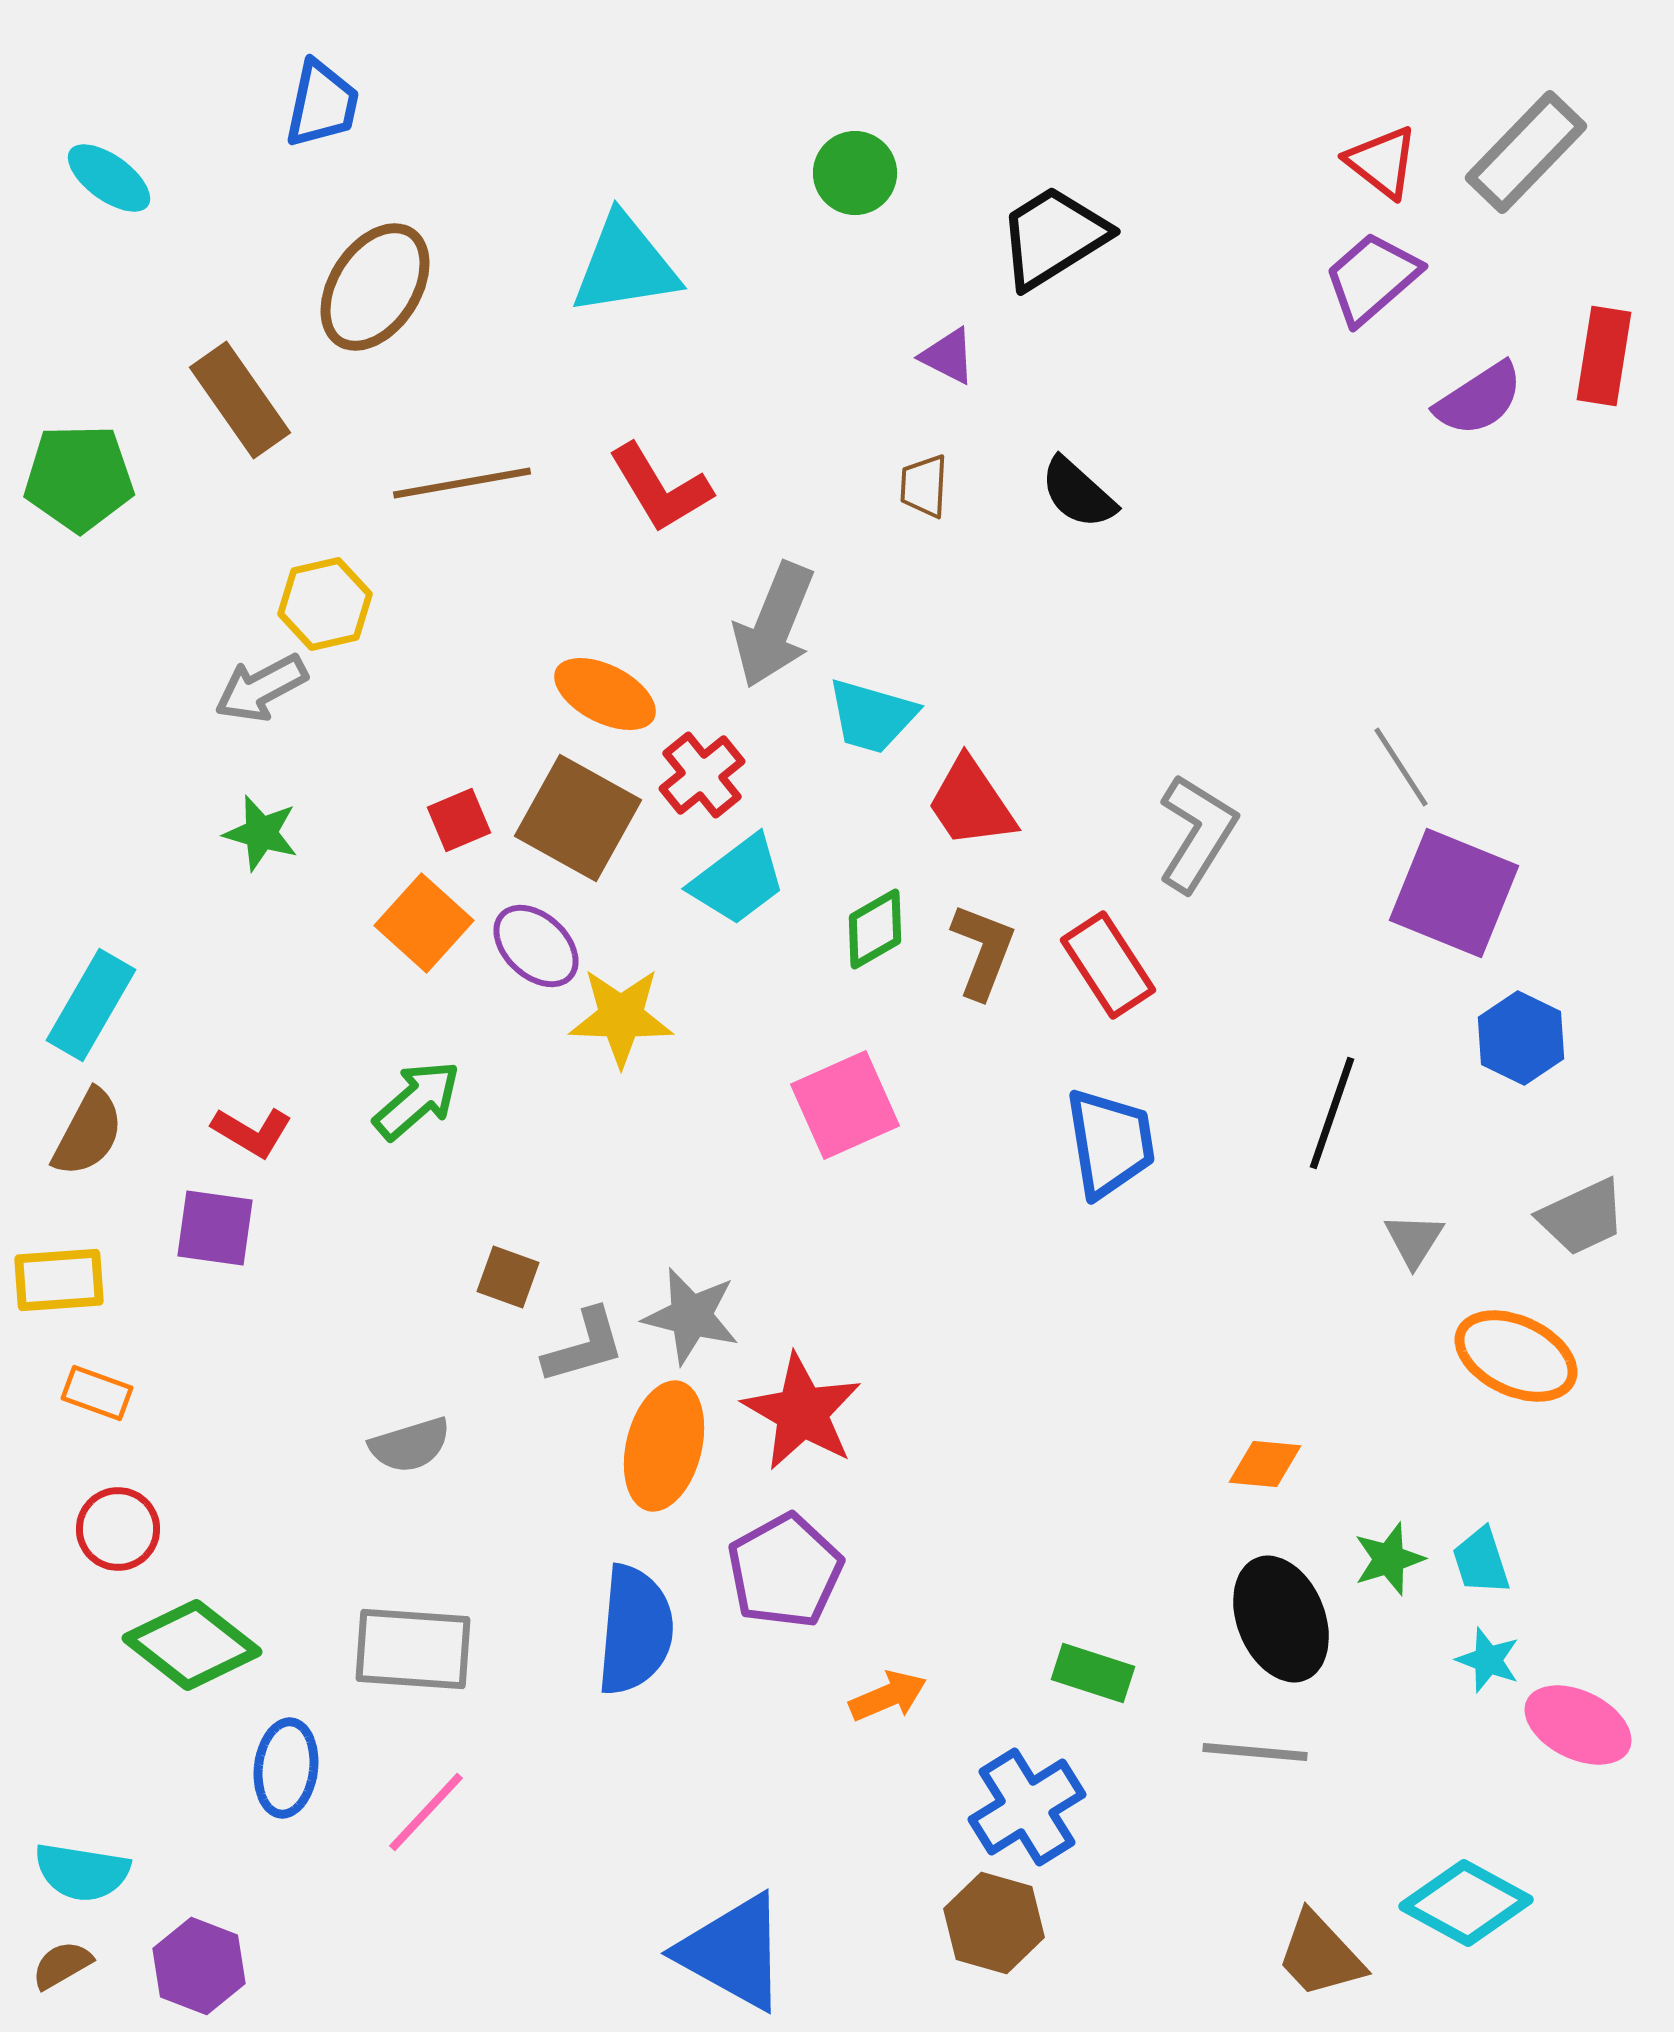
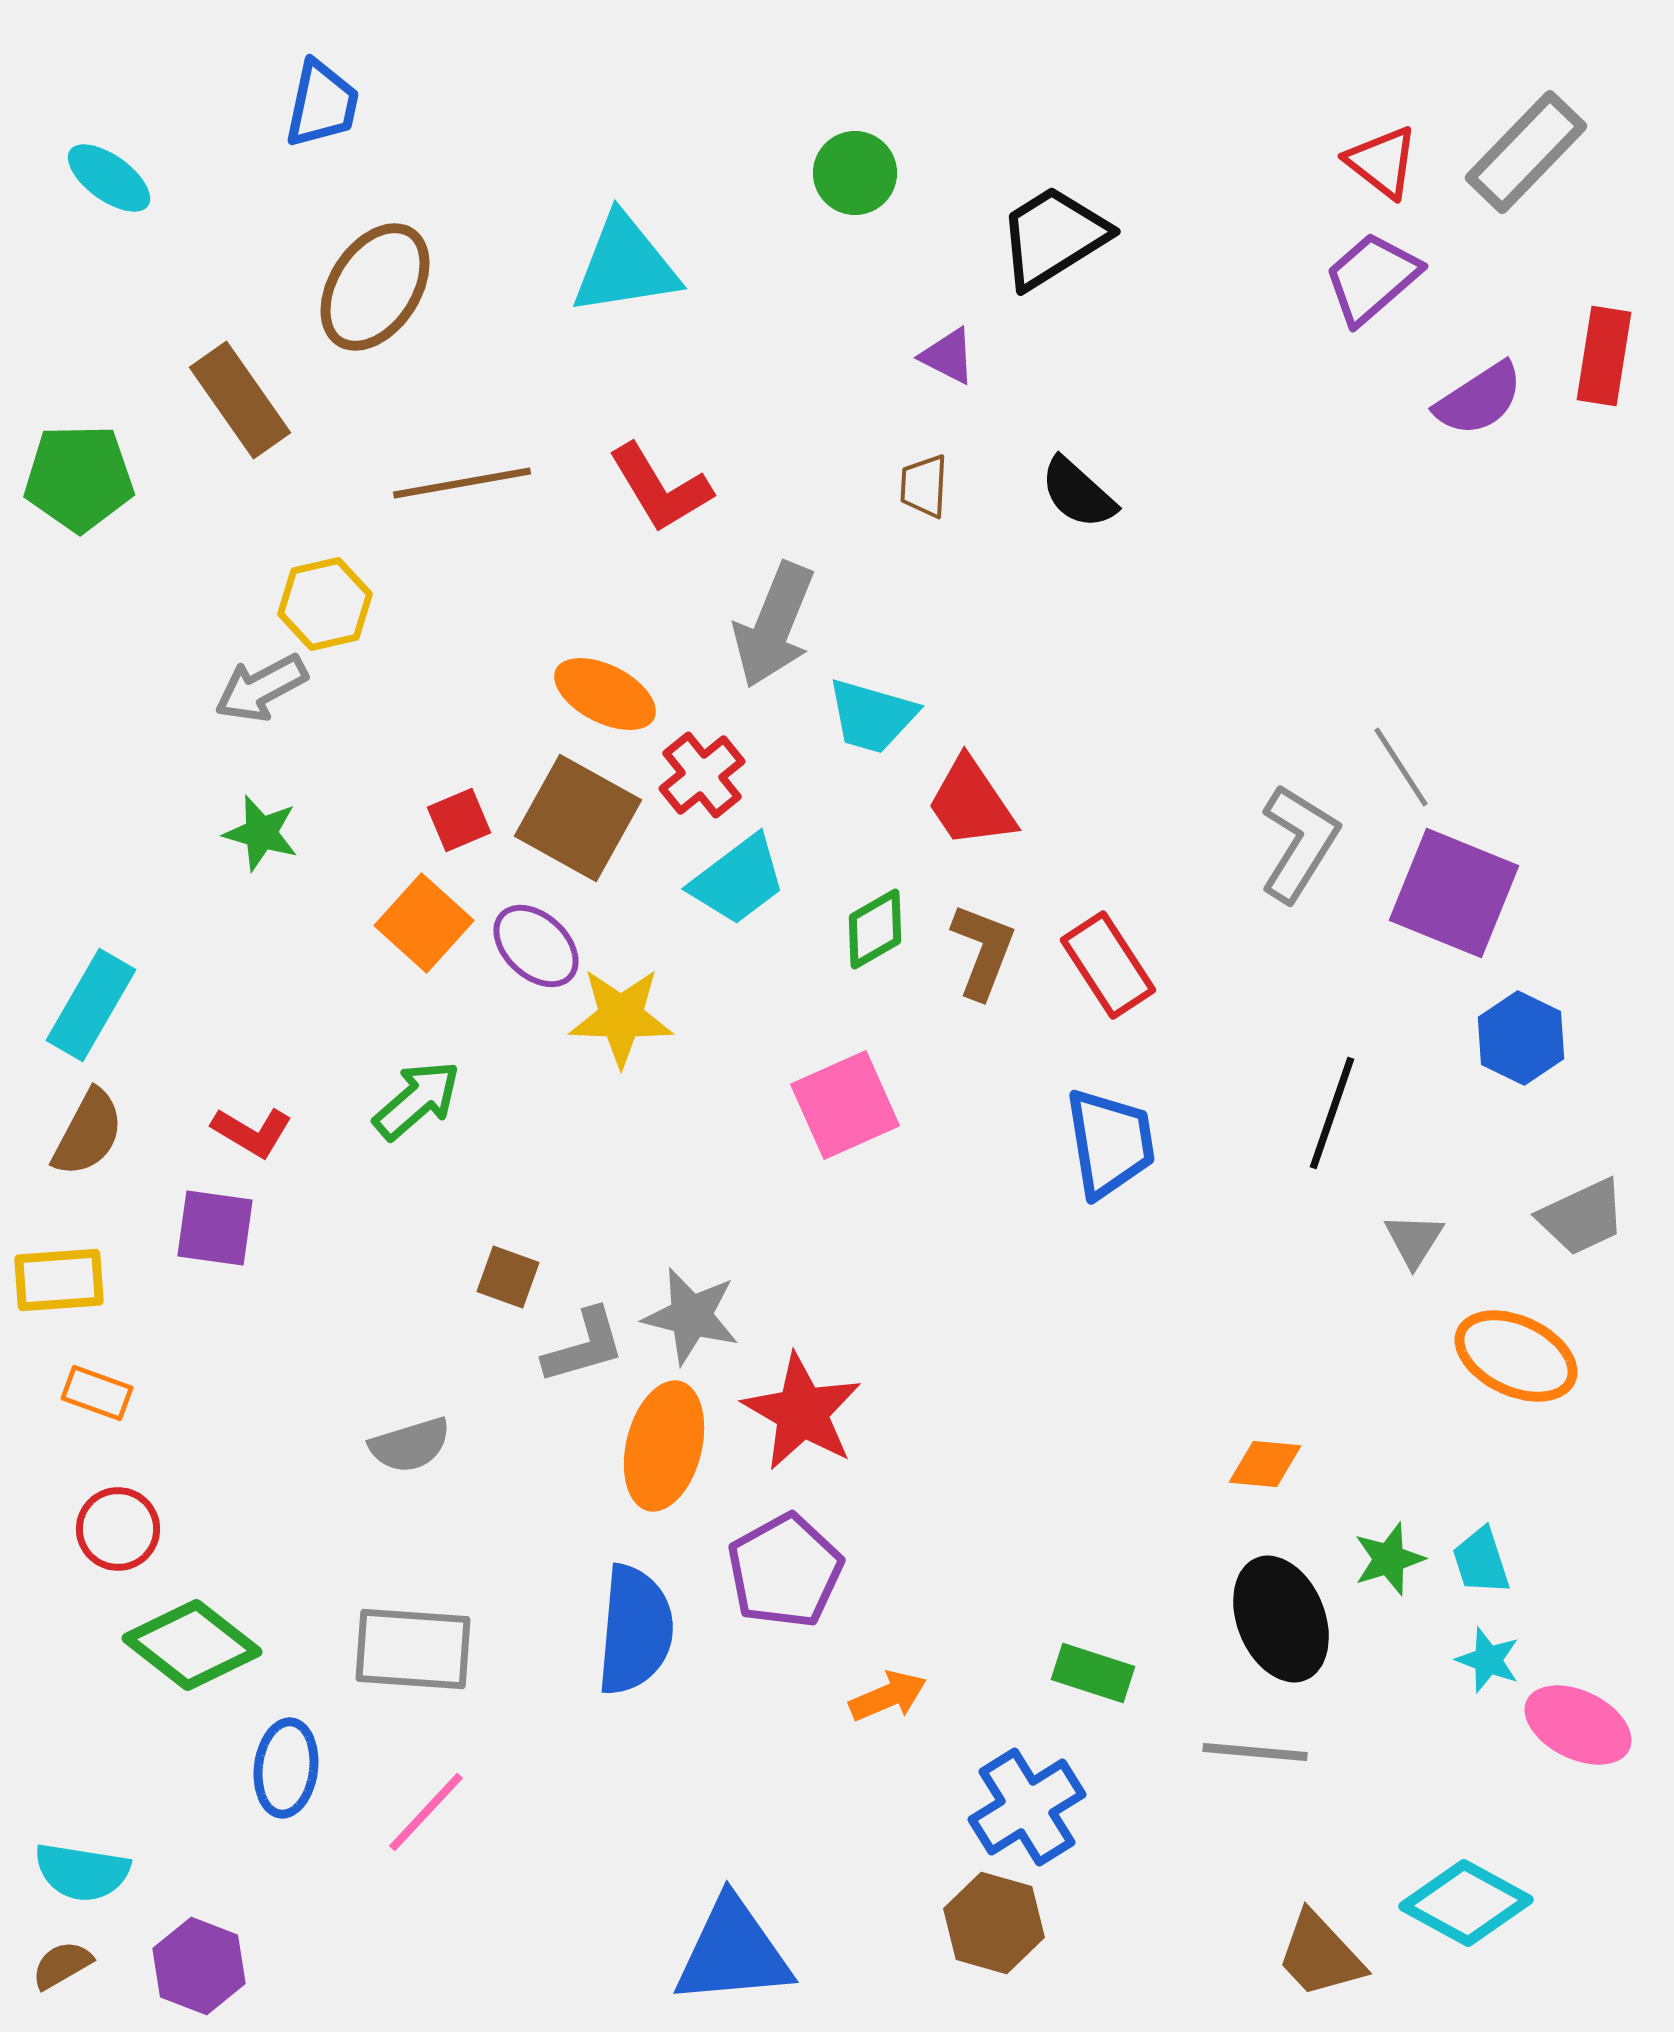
gray L-shape at (1197, 833): moved 102 px right, 10 px down
blue triangle at (733, 1952): rotated 34 degrees counterclockwise
